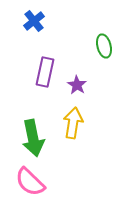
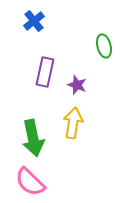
purple star: rotated 12 degrees counterclockwise
